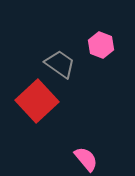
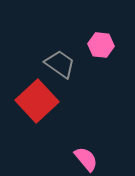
pink hexagon: rotated 15 degrees counterclockwise
